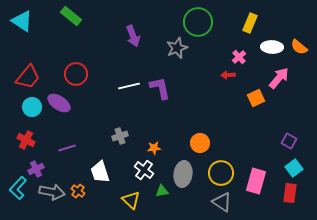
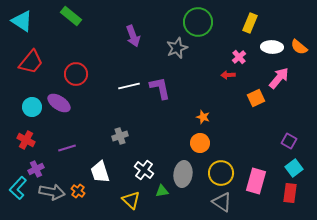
red trapezoid: moved 3 px right, 15 px up
orange star: moved 49 px right, 31 px up; rotated 24 degrees clockwise
